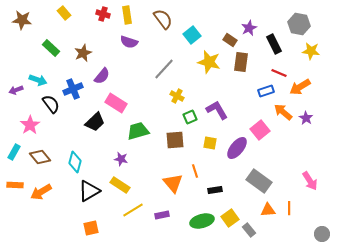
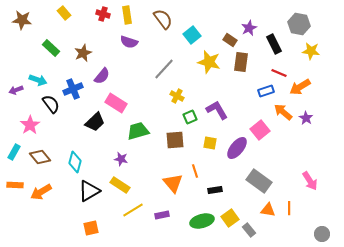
orange triangle at (268, 210): rotated 14 degrees clockwise
